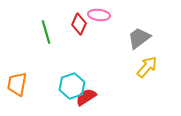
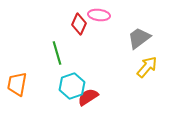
green line: moved 11 px right, 21 px down
red semicircle: moved 2 px right
